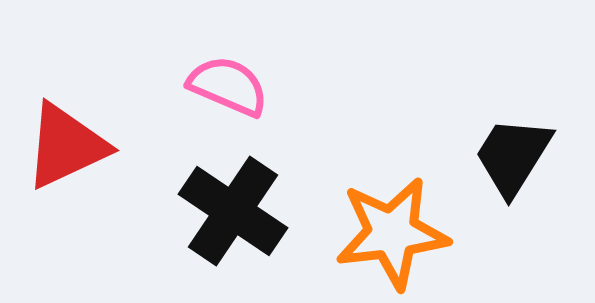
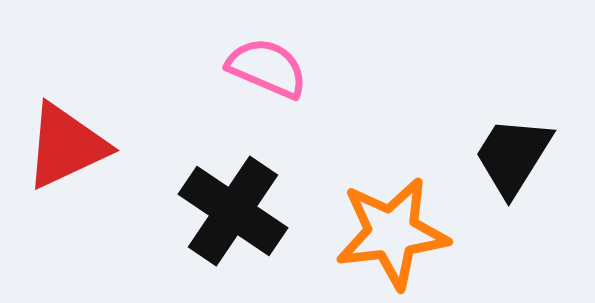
pink semicircle: moved 39 px right, 18 px up
